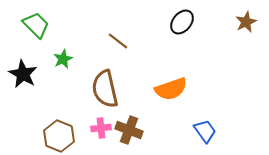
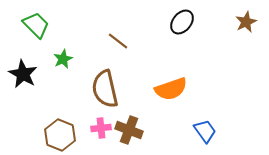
brown hexagon: moved 1 px right, 1 px up
